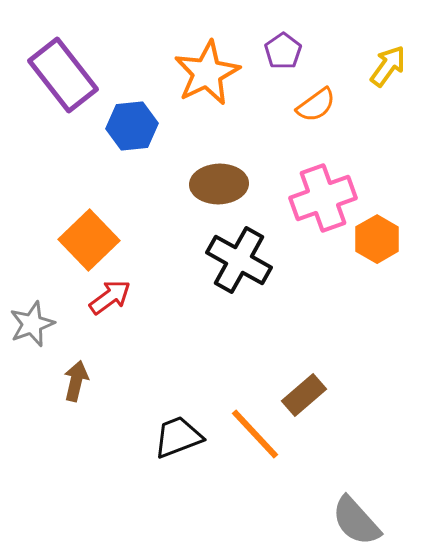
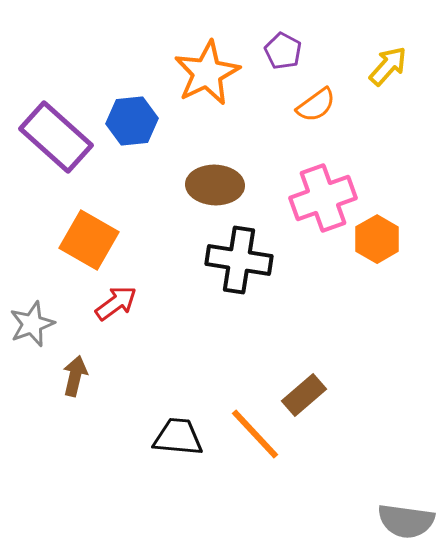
purple pentagon: rotated 9 degrees counterclockwise
yellow arrow: rotated 6 degrees clockwise
purple rectangle: moved 7 px left, 62 px down; rotated 10 degrees counterclockwise
blue hexagon: moved 5 px up
brown ellipse: moved 4 px left, 1 px down; rotated 4 degrees clockwise
orange square: rotated 16 degrees counterclockwise
black cross: rotated 20 degrees counterclockwise
red arrow: moved 6 px right, 6 px down
brown arrow: moved 1 px left, 5 px up
black trapezoid: rotated 26 degrees clockwise
gray semicircle: moved 50 px right; rotated 40 degrees counterclockwise
